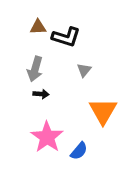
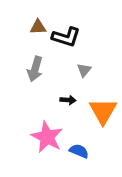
black arrow: moved 27 px right, 6 px down
pink star: rotated 8 degrees counterclockwise
blue semicircle: rotated 108 degrees counterclockwise
